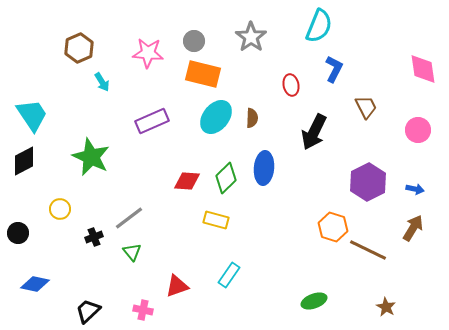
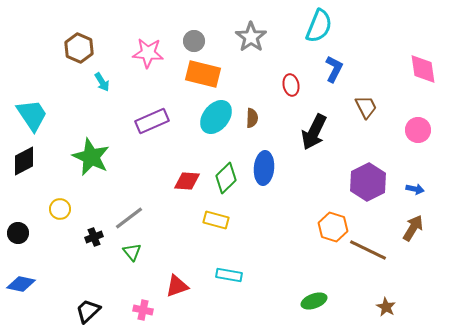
brown hexagon: rotated 12 degrees counterclockwise
cyan rectangle: rotated 65 degrees clockwise
blue diamond: moved 14 px left
